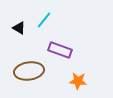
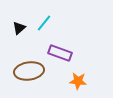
cyan line: moved 3 px down
black triangle: rotated 48 degrees clockwise
purple rectangle: moved 3 px down
